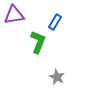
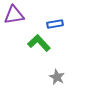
blue rectangle: moved 2 px down; rotated 49 degrees clockwise
green L-shape: moved 1 px right, 1 px down; rotated 65 degrees counterclockwise
